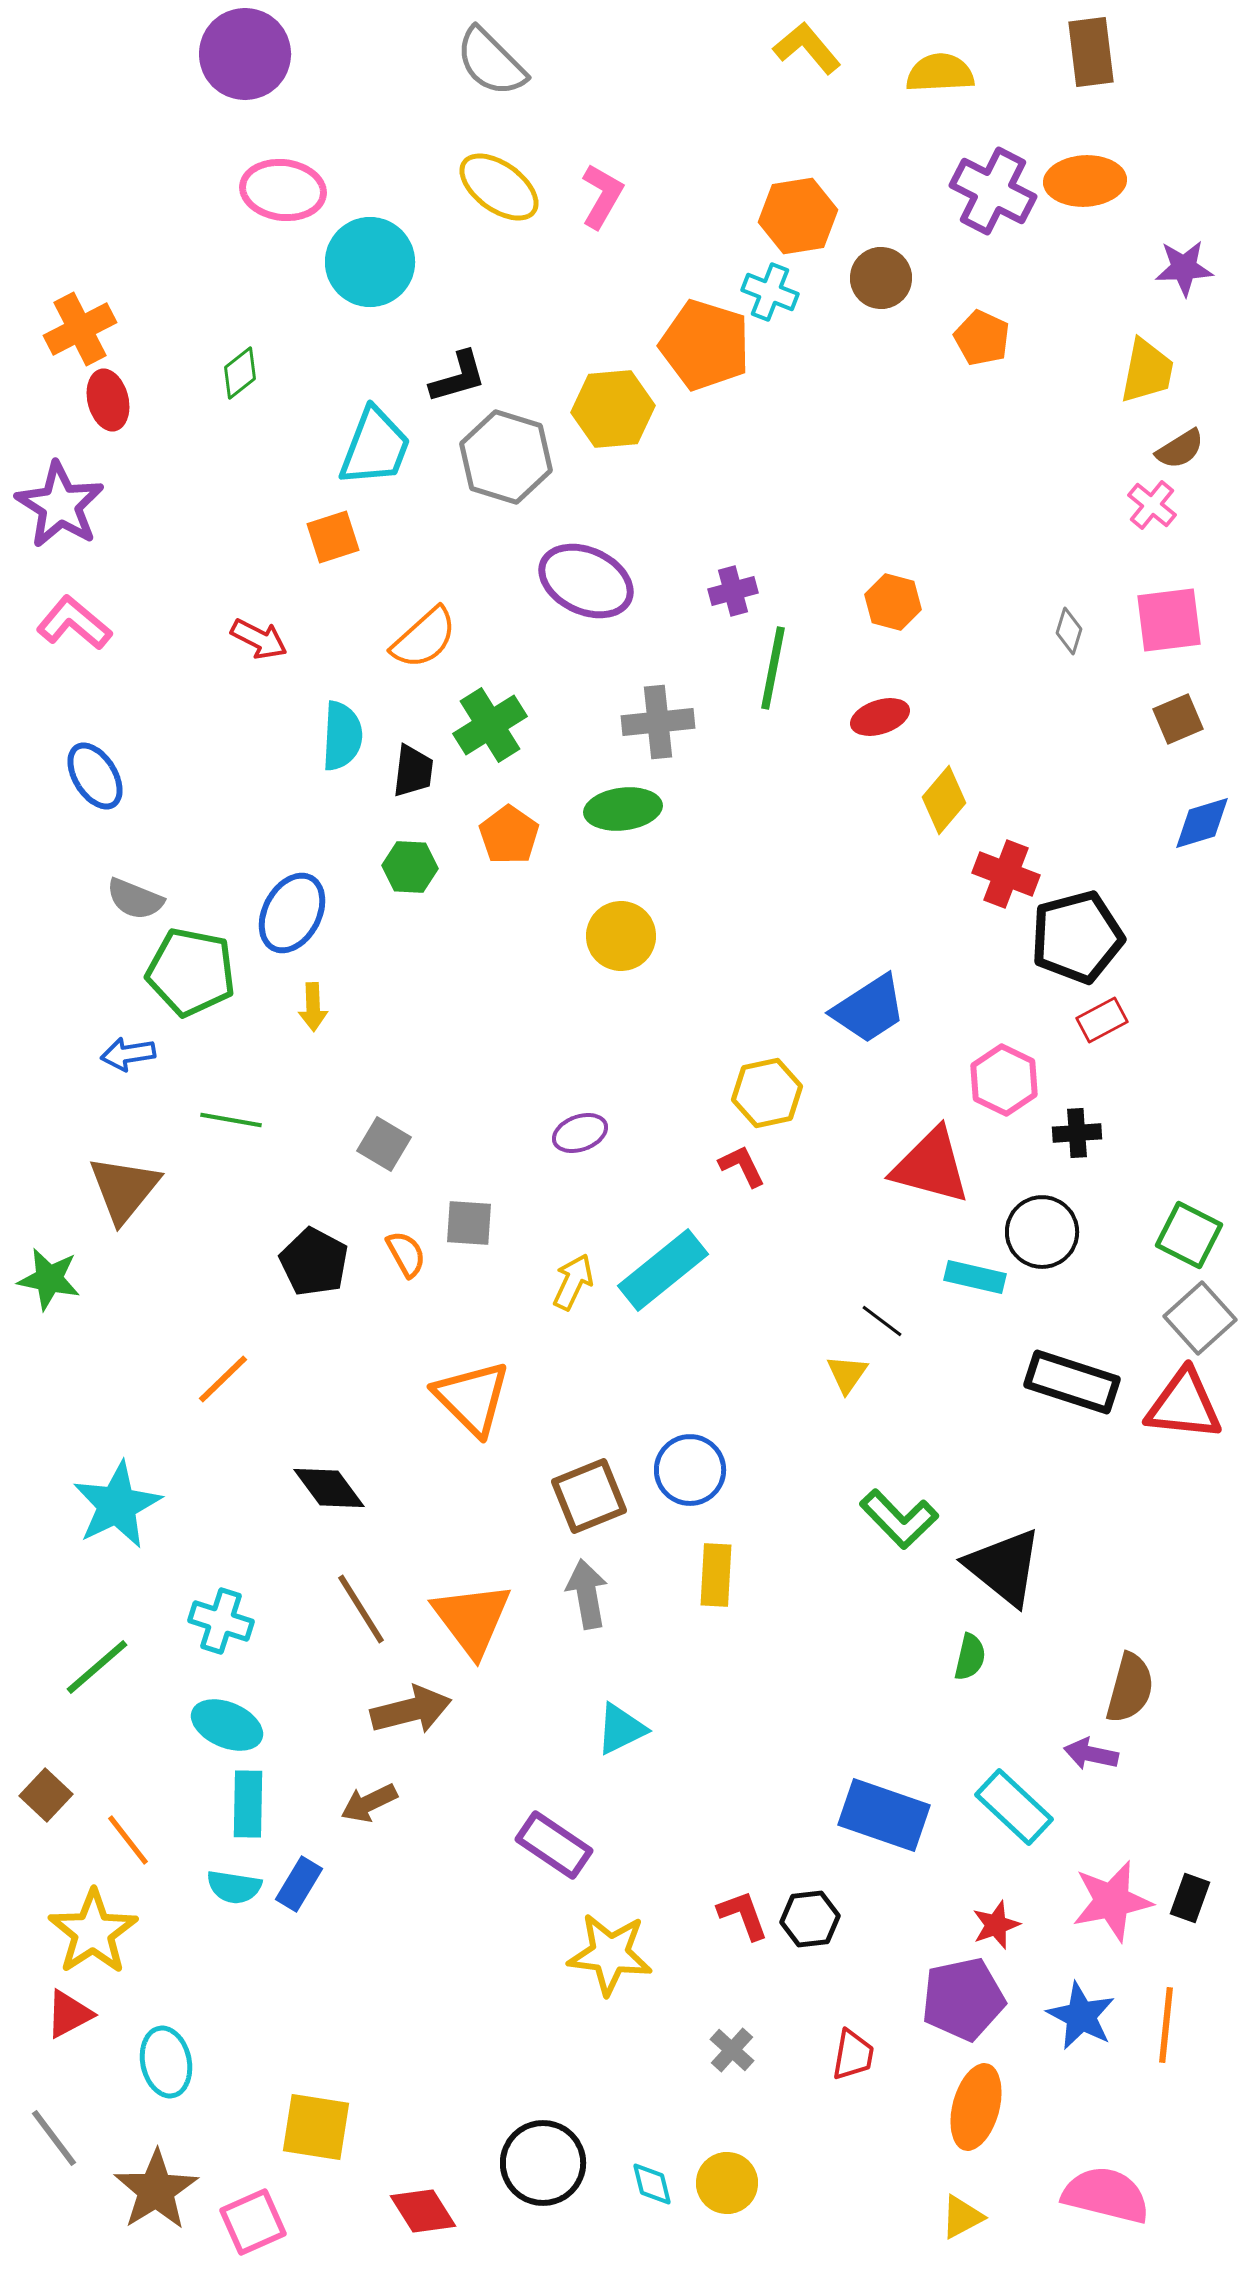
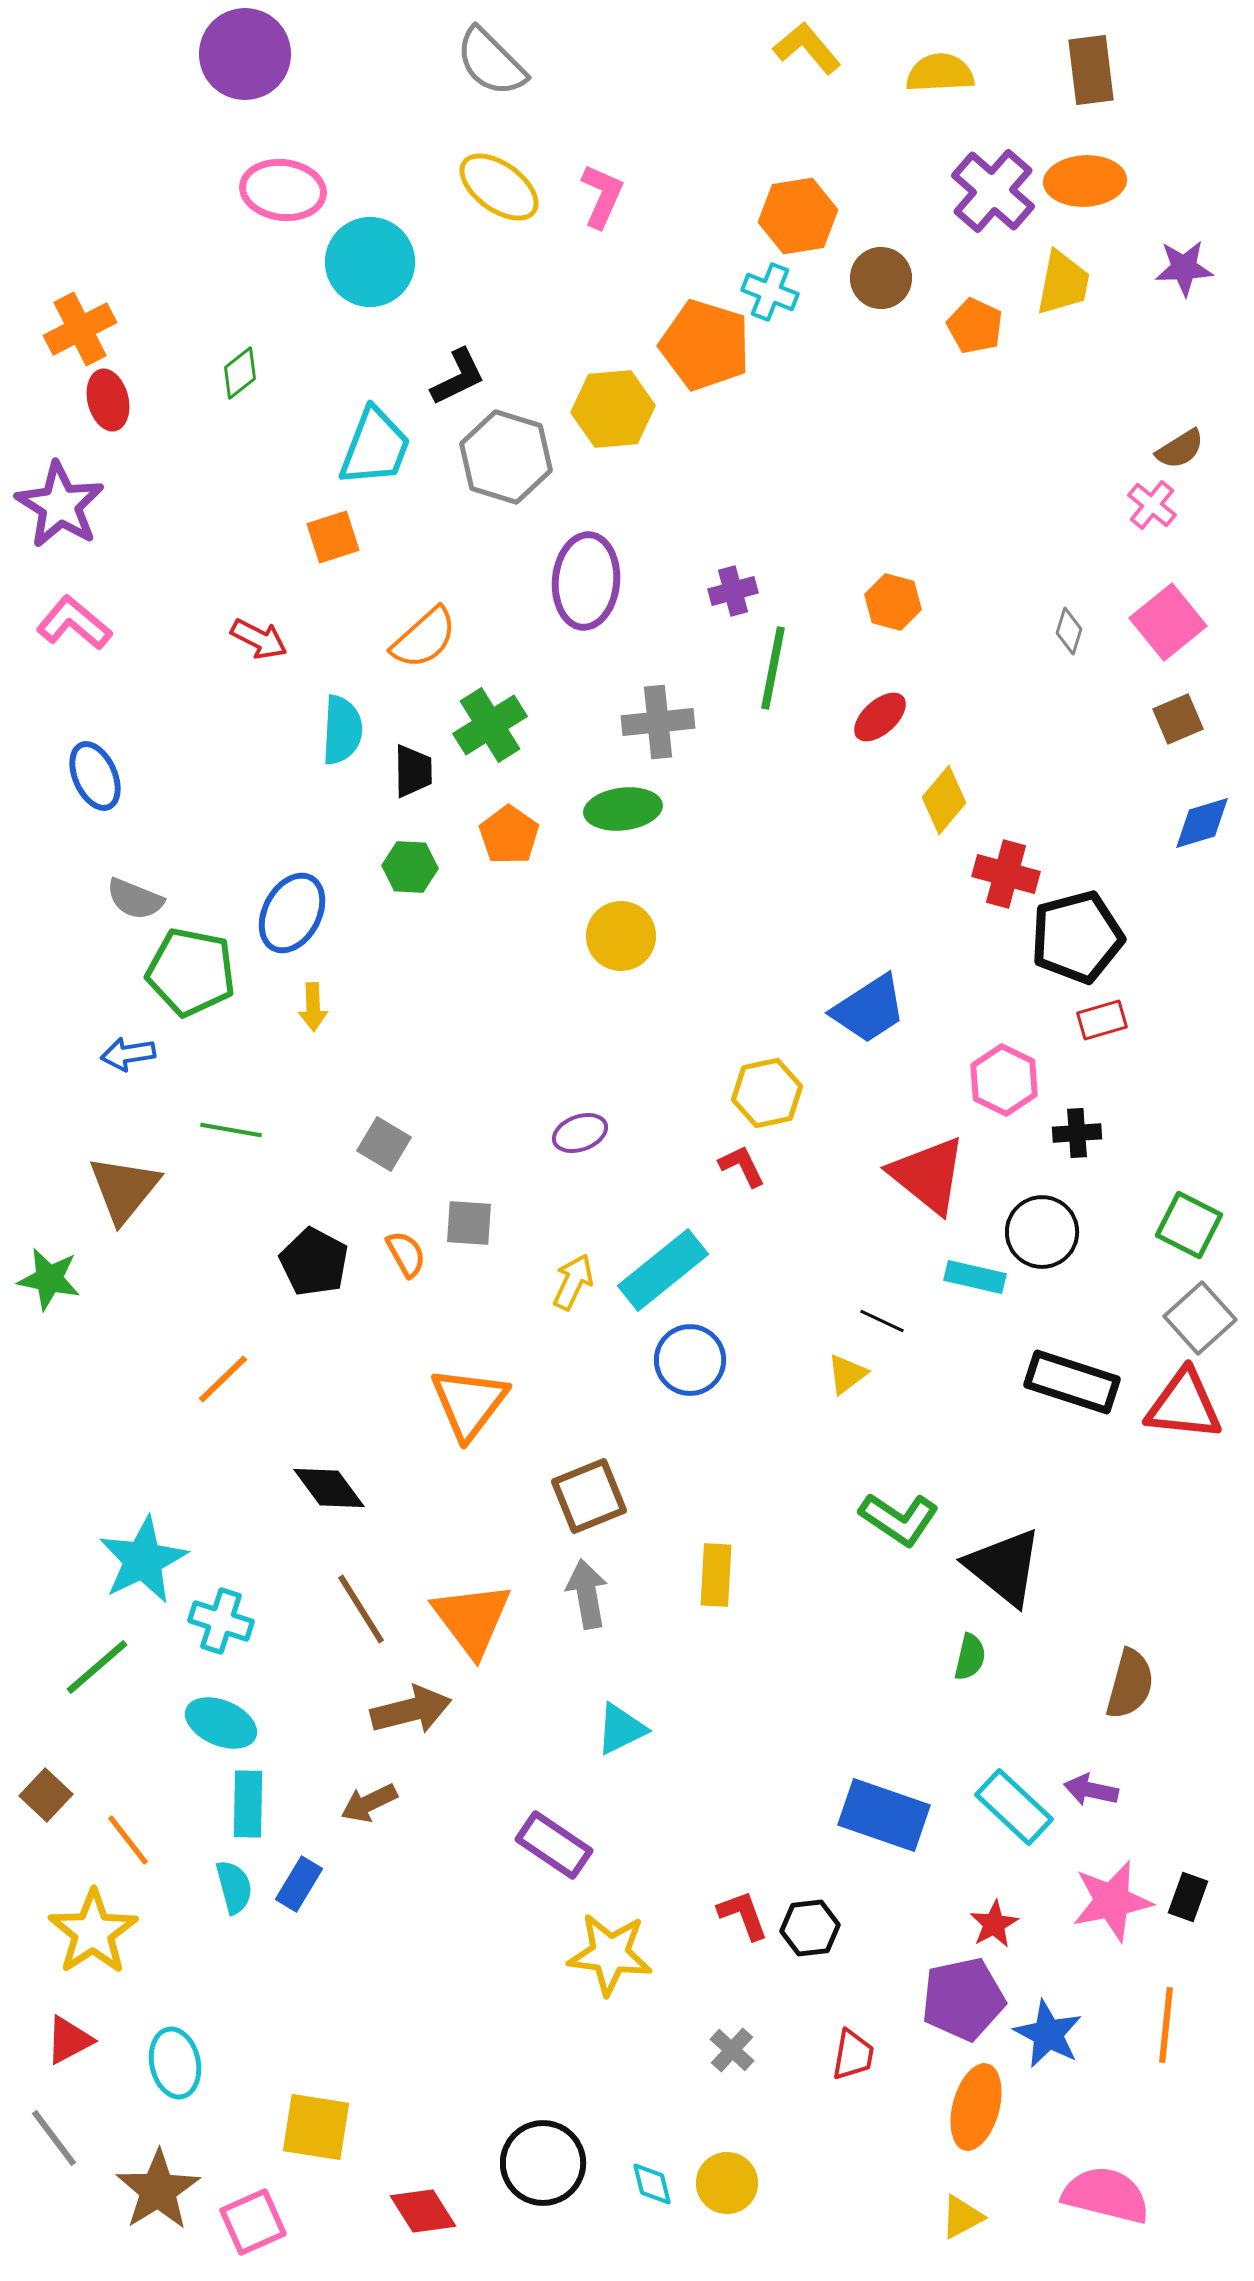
brown rectangle at (1091, 52): moved 18 px down
purple cross at (993, 191): rotated 14 degrees clockwise
pink L-shape at (602, 196): rotated 6 degrees counterclockwise
orange pentagon at (982, 338): moved 7 px left, 12 px up
yellow trapezoid at (1147, 371): moved 84 px left, 88 px up
black L-shape at (458, 377): rotated 10 degrees counterclockwise
purple ellipse at (586, 581): rotated 70 degrees clockwise
pink square at (1169, 620): moved 1 px left, 2 px down; rotated 32 degrees counterclockwise
red ellipse at (880, 717): rotated 24 degrees counterclockwise
cyan semicircle at (342, 736): moved 6 px up
black trapezoid at (413, 771): rotated 8 degrees counterclockwise
blue ellipse at (95, 776): rotated 8 degrees clockwise
red cross at (1006, 874): rotated 6 degrees counterclockwise
red rectangle at (1102, 1020): rotated 12 degrees clockwise
green line at (231, 1120): moved 10 px down
red triangle at (931, 1166): moved 3 px left, 9 px down; rotated 24 degrees clockwise
green square at (1189, 1235): moved 10 px up
black line at (882, 1321): rotated 12 degrees counterclockwise
yellow triangle at (847, 1374): rotated 18 degrees clockwise
orange triangle at (472, 1398): moved 3 px left, 5 px down; rotated 22 degrees clockwise
blue circle at (690, 1470): moved 110 px up
cyan star at (117, 1505): moved 26 px right, 55 px down
green L-shape at (899, 1519): rotated 12 degrees counterclockwise
brown semicircle at (1130, 1688): moved 4 px up
cyan ellipse at (227, 1725): moved 6 px left, 2 px up
purple arrow at (1091, 1754): moved 36 px down
cyan semicircle at (234, 1887): rotated 114 degrees counterclockwise
black rectangle at (1190, 1898): moved 2 px left, 1 px up
black hexagon at (810, 1919): moved 9 px down
red star at (996, 1925): moved 2 px left, 1 px up; rotated 9 degrees counterclockwise
red triangle at (69, 2014): moved 26 px down
blue star at (1081, 2016): moved 33 px left, 18 px down
cyan ellipse at (166, 2062): moved 9 px right, 1 px down
brown star at (156, 2190): moved 2 px right
